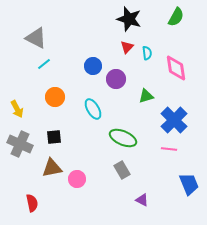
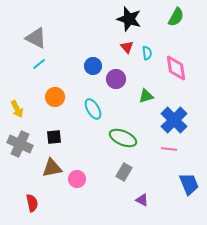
red triangle: rotated 24 degrees counterclockwise
cyan line: moved 5 px left
gray rectangle: moved 2 px right, 2 px down; rotated 60 degrees clockwise
